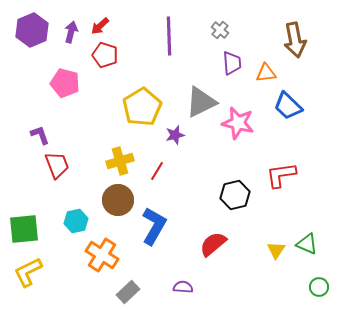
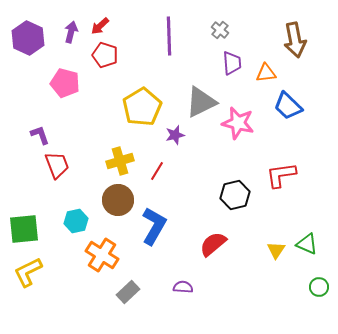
purple hexagon: moved 4 px left, 8 px down; rotated 12 degrees counterclockwise
